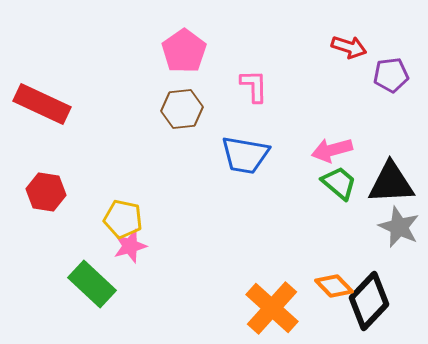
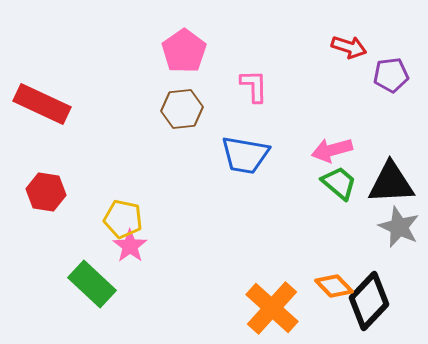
pink star: rotated 20 degrees counterclockwise
